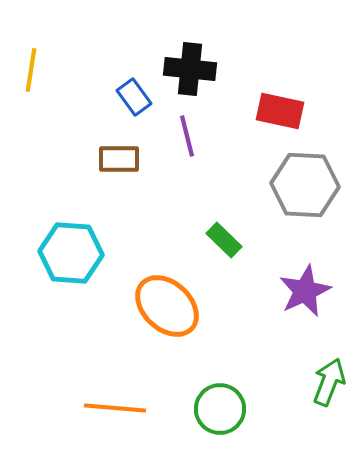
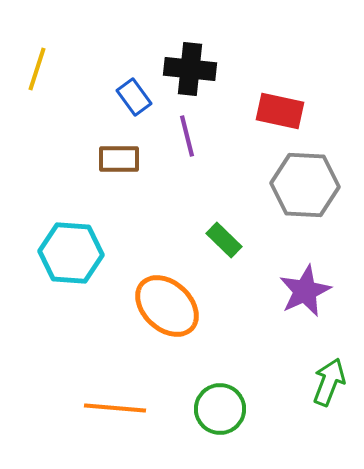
yellow line: moved 6 px right, 1 px up; rotated 9 degrees clockwise
